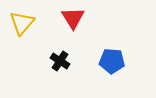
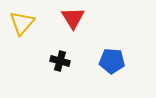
black cross: rotated 18 degrees counterclockwise
